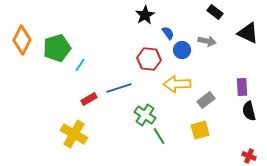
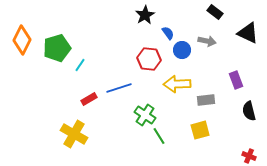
purple rectangle: moved 6 px left, 7 px up; rotated 18 degrees counterclockwise
gray rectangle: rotated 30 degrees clockwise
